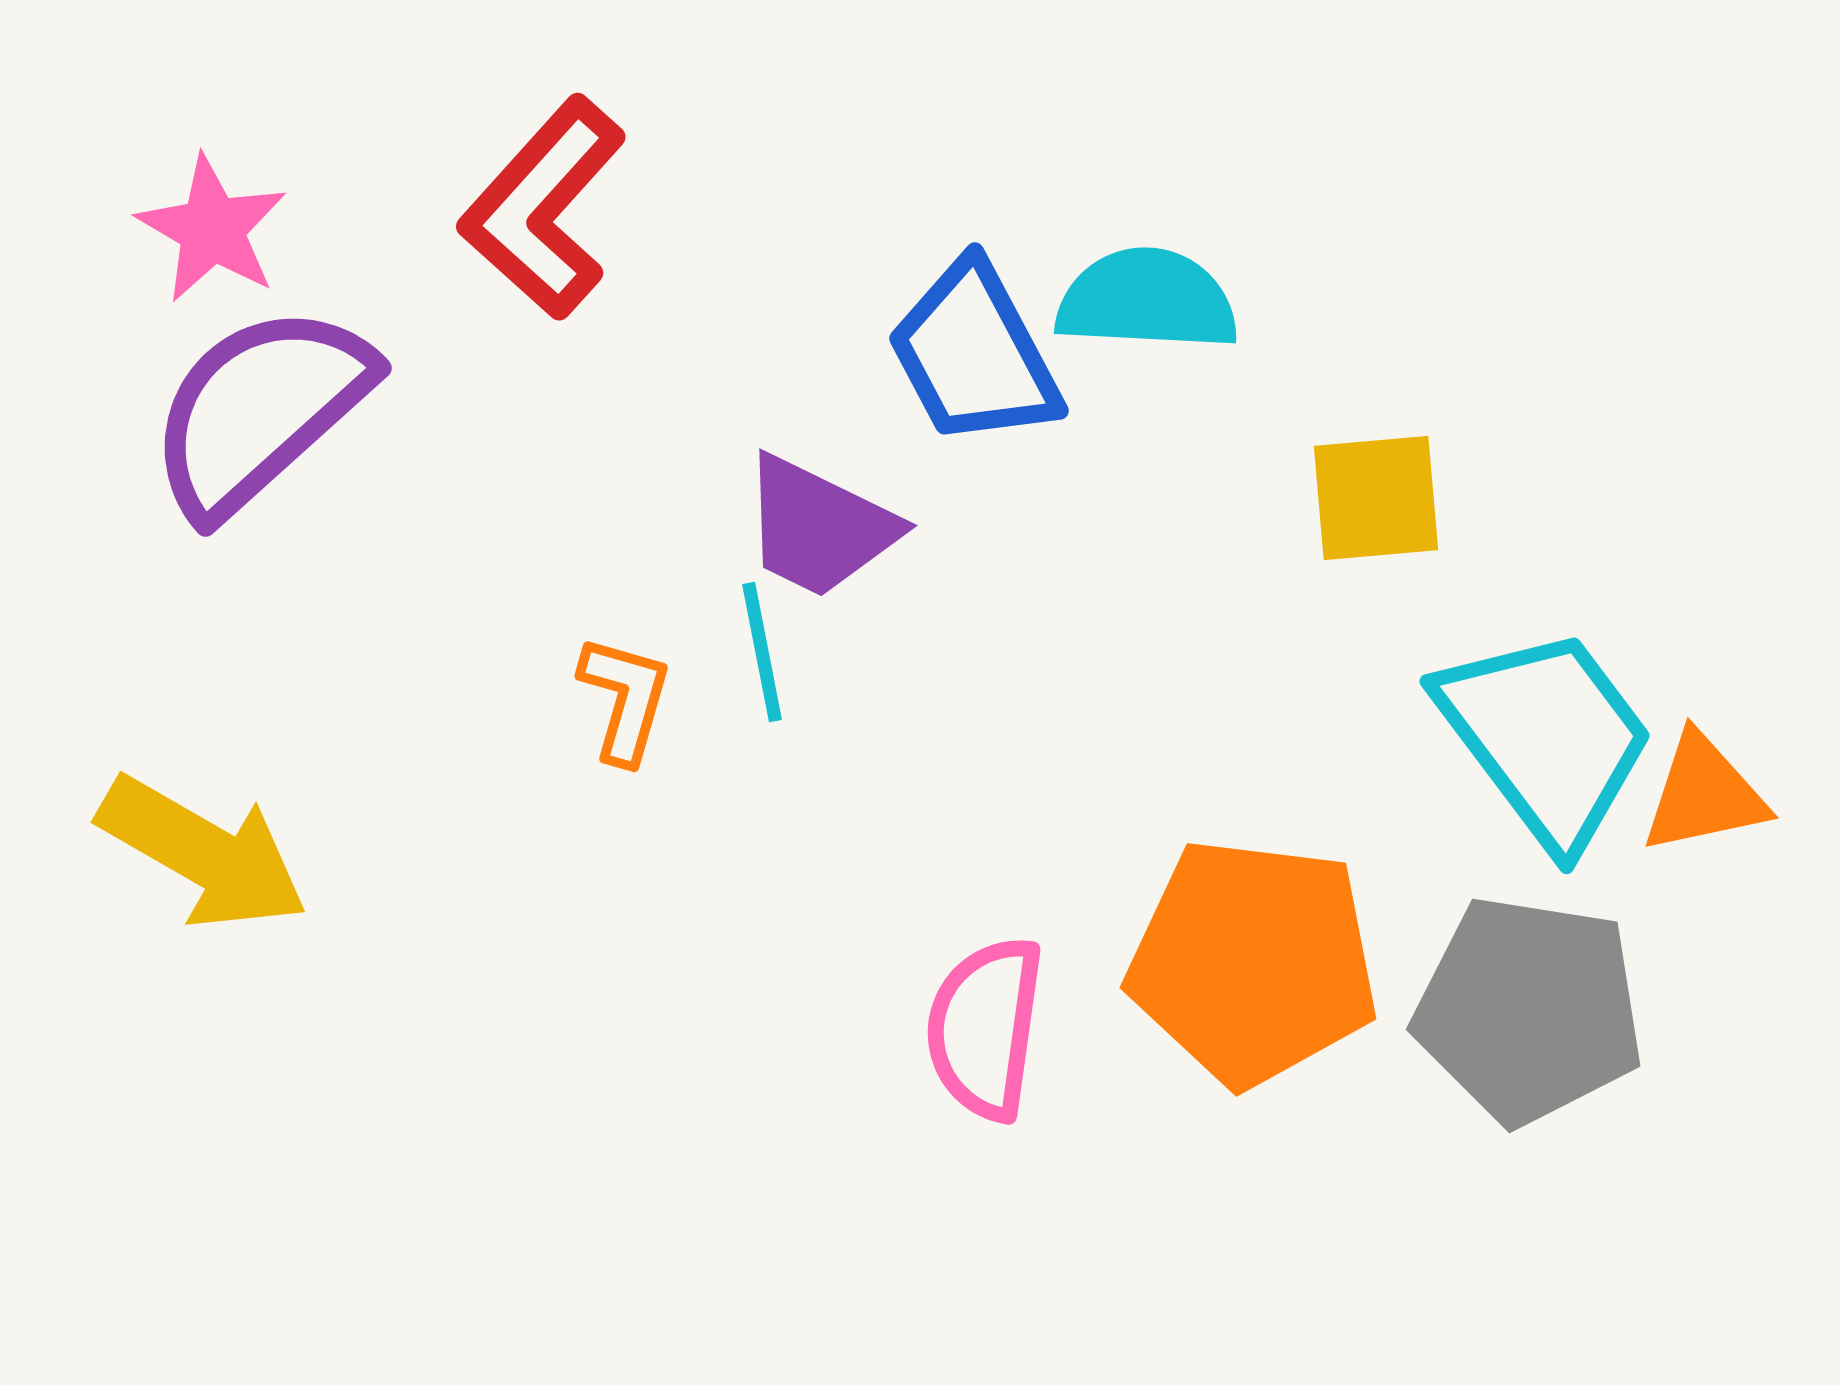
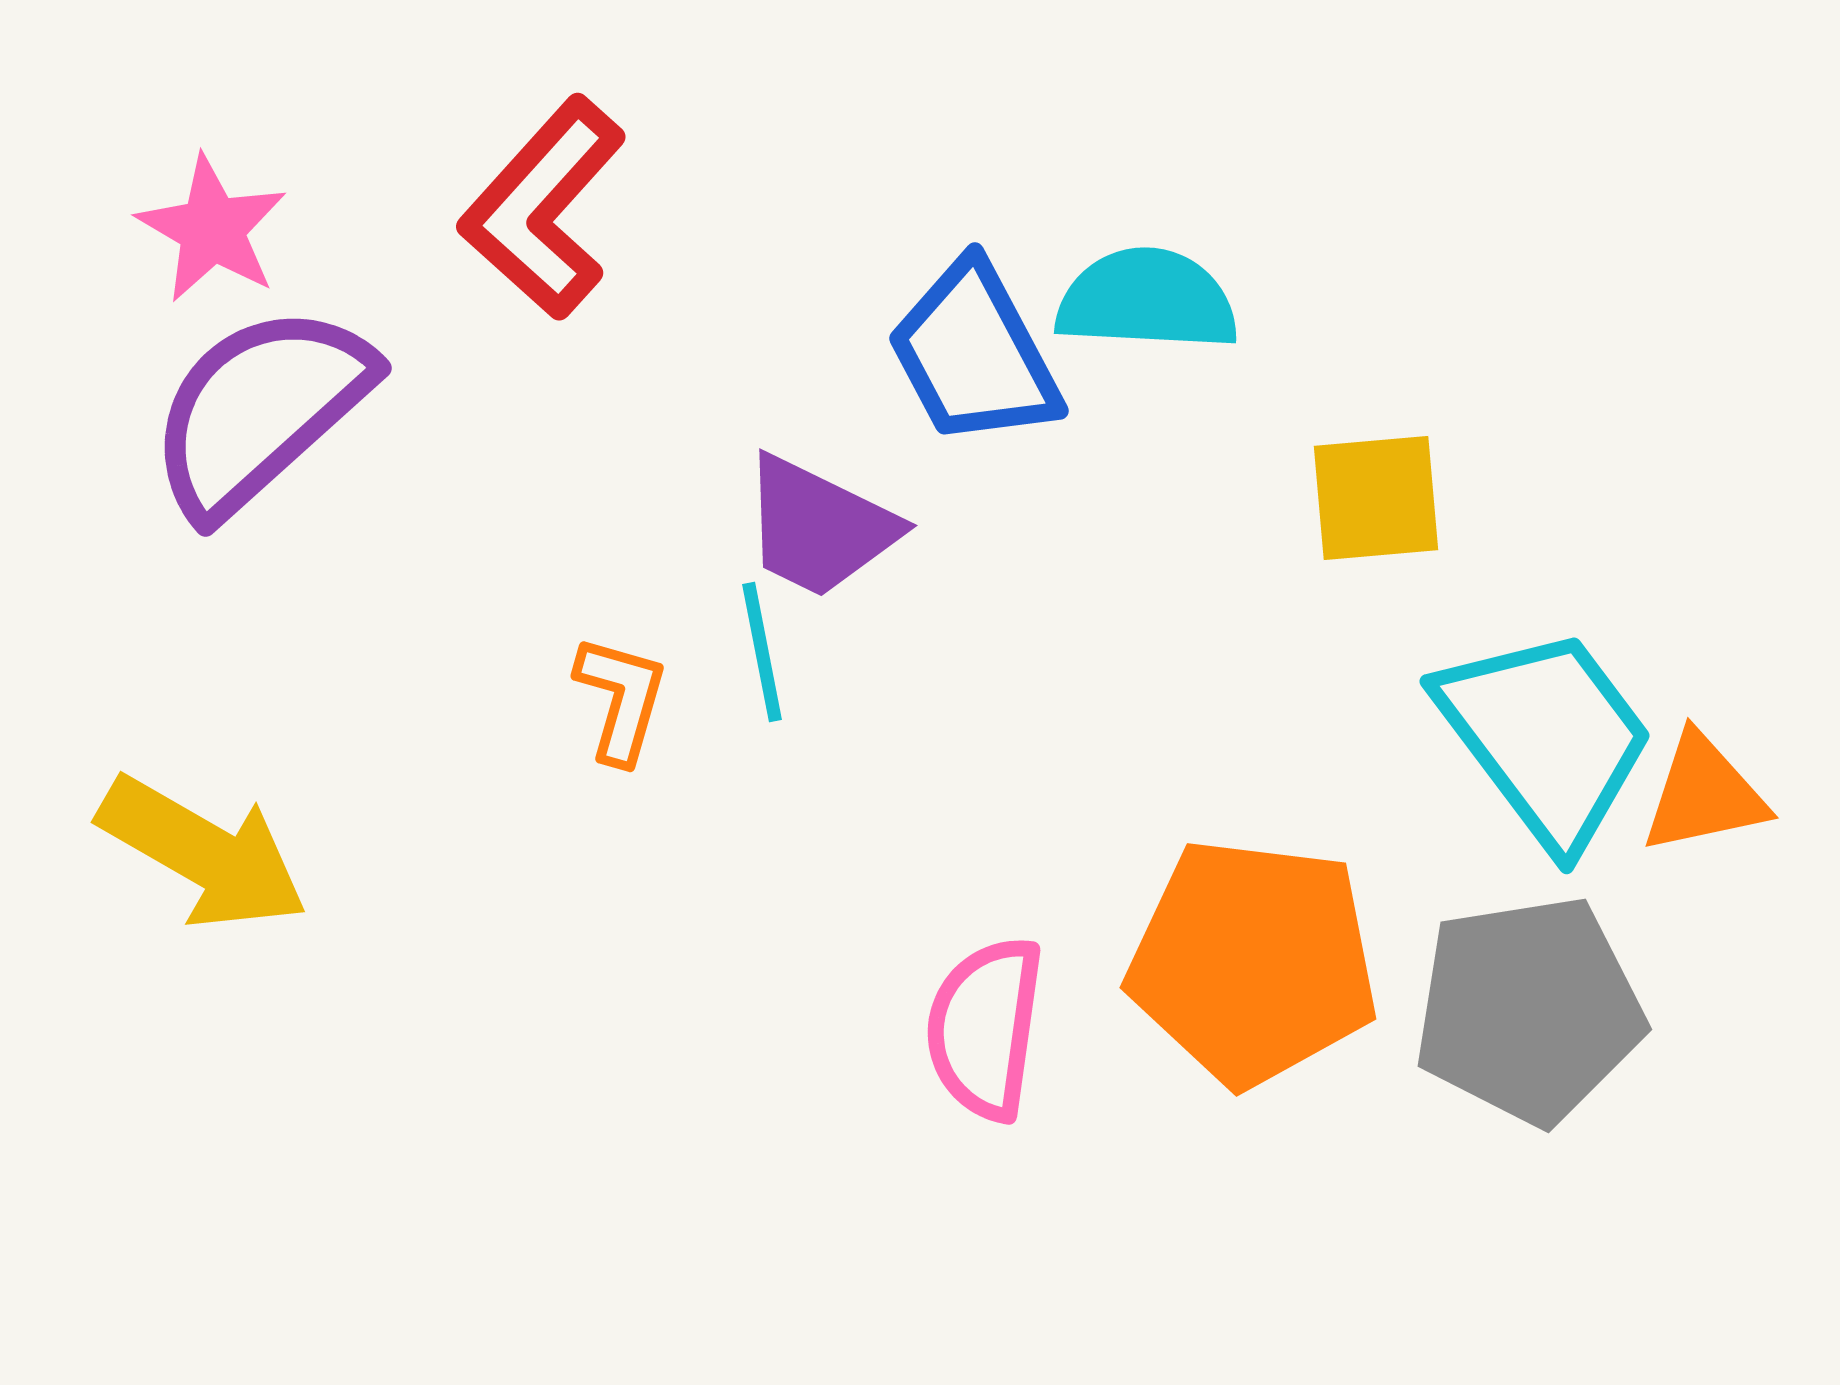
orange L-shape: moved 4 px left
gray pentagon: rotated 18 degrees counterclockwise
